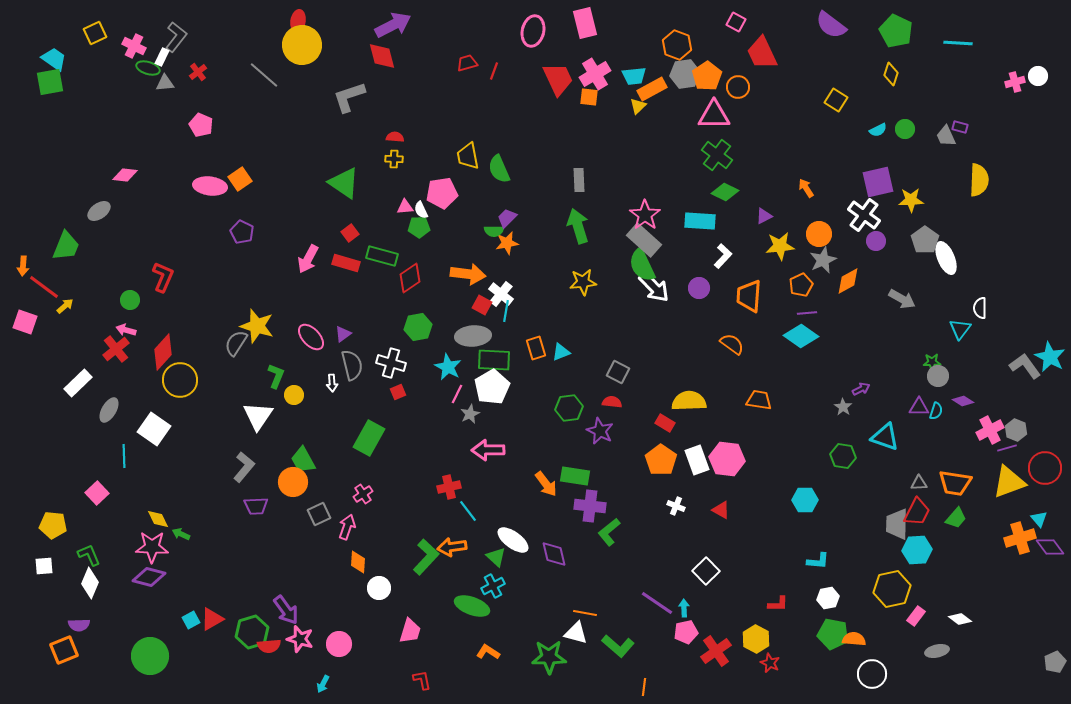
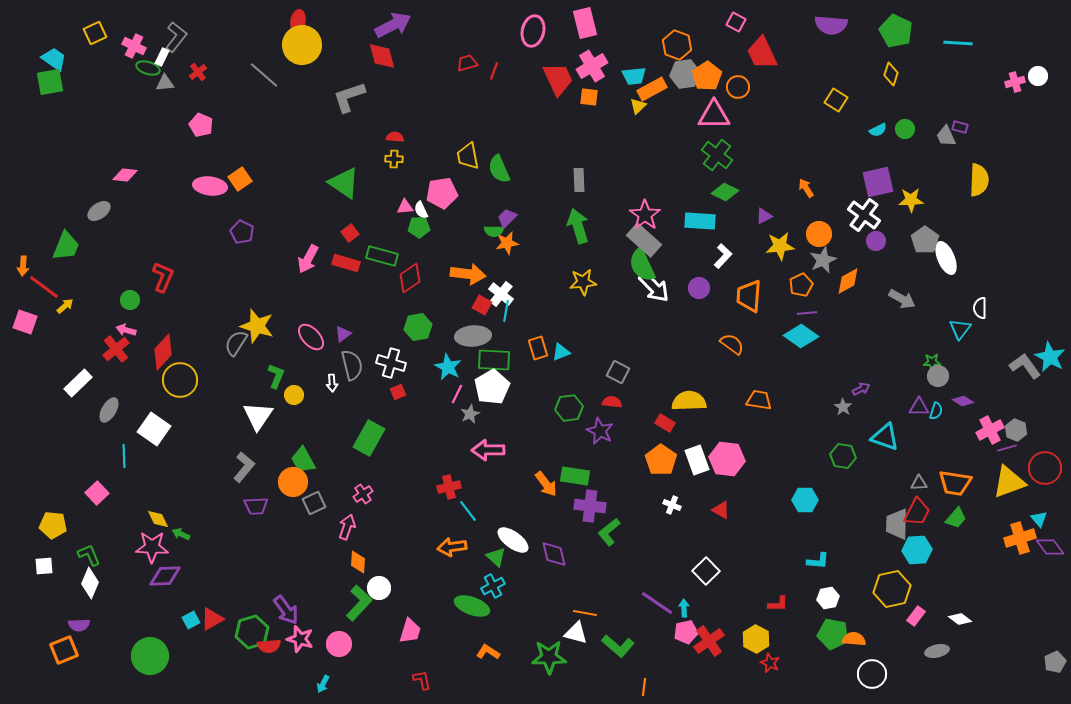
purple semicircle at (831, 25): rotated 32 degrees counterclockwise
pink cross at (595, 74): moved 3 px left, 8 px up
orange rectangle at (536, 348): moved 2 px right
white cross at (676, 506): moved 4 px left, 1 px up
gray square at (319, 514): moved 5 px left, 11 px up
green L-shape at (426, 557): moved 67 px left, 46 px down
purple diamond at (149, 577): moved 16 px right, 1 px up; rotated 16 degrees counterclockwise
red cross at (716, 651): moved 7 px left, 10 px up
